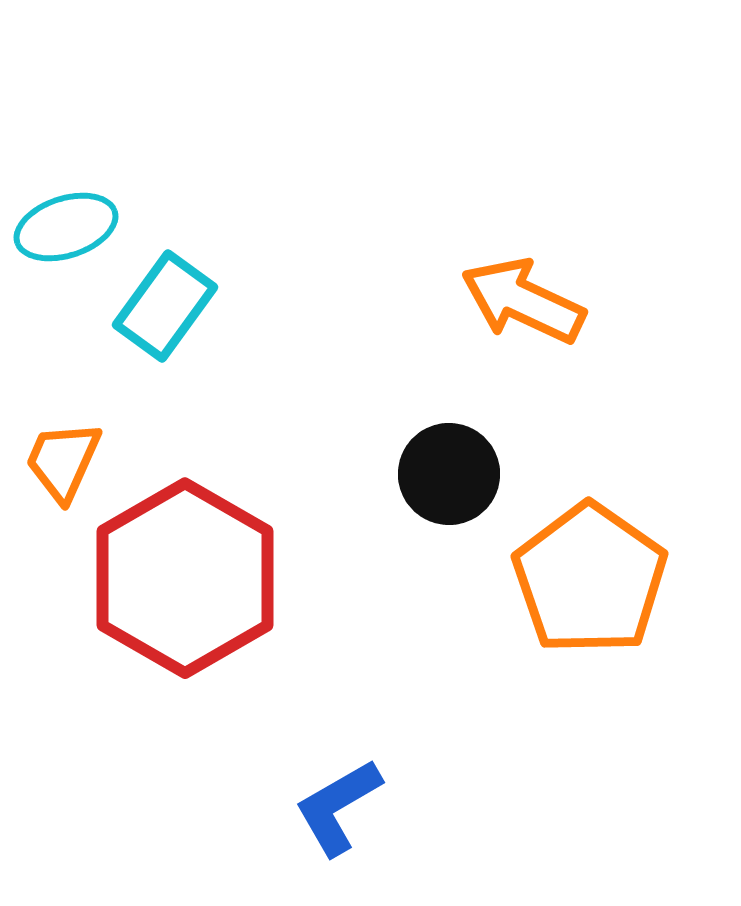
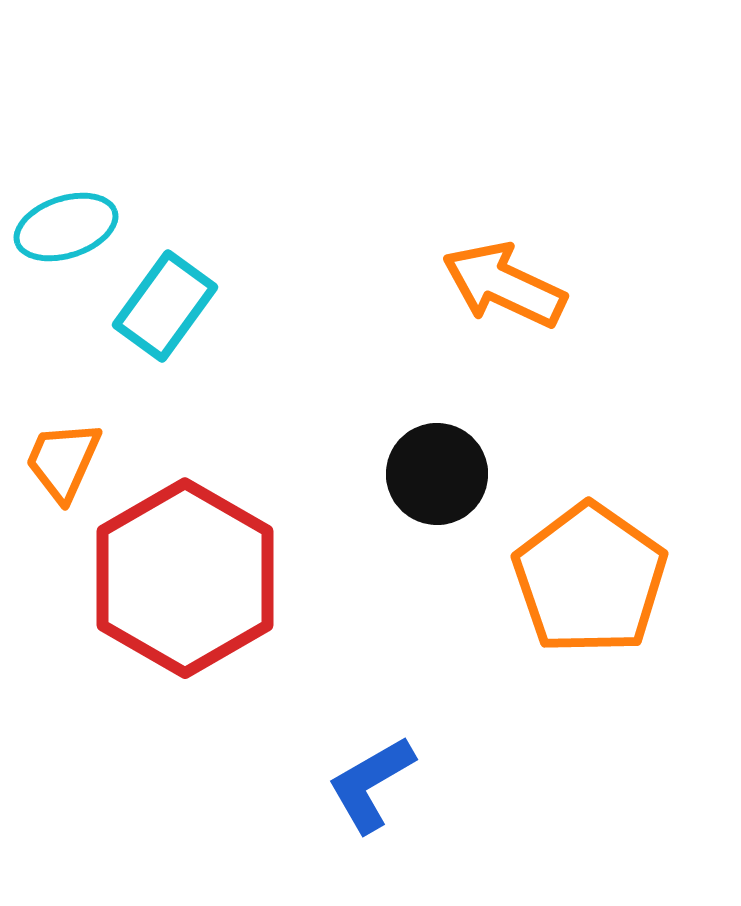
orange arrow: moved 19 px left, 16 px up
black circle: moved 12 px left
blue L-shape: moved 33 px right, 23 px up
